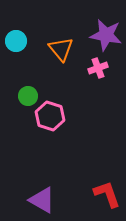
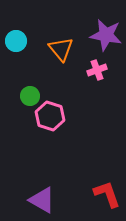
pink cross: moved 1 px left, 2 px down
green circle: moved 2 px right
